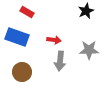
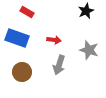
blue rectangle: moved 1 px down
gray star: rotated 18 degrees clockwise
gray arrow: moved 1 px left, 4 px down; rotated 12 degrees clockwise
